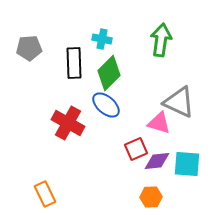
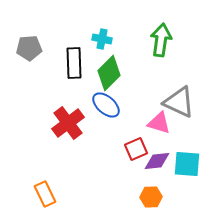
red cross: rotated 24 degrees clockwise
